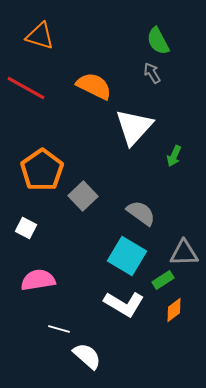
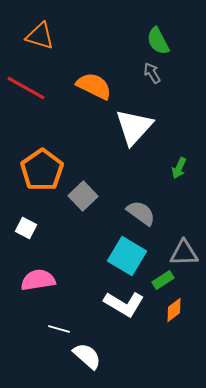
green arrow: moved 5 px right, 12 px down
